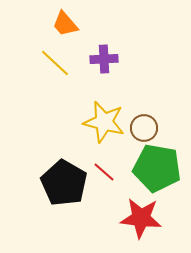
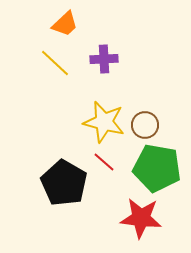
orange trapezoid: rotated 92 degrees counterclockwise
brown circle: moved 1 px right, 3 px up
red line: moved 10 px up
